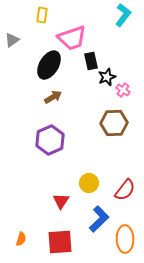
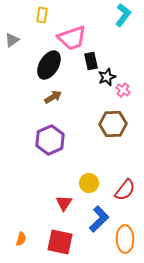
brown hexagon: moved 1 px left, 1 px down
red triangle: moved 3 px right, 2 px down
red square: rotated 16 degrees clockwise
